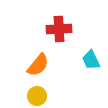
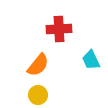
yellow circle: moved 1 px right, 1 px up
